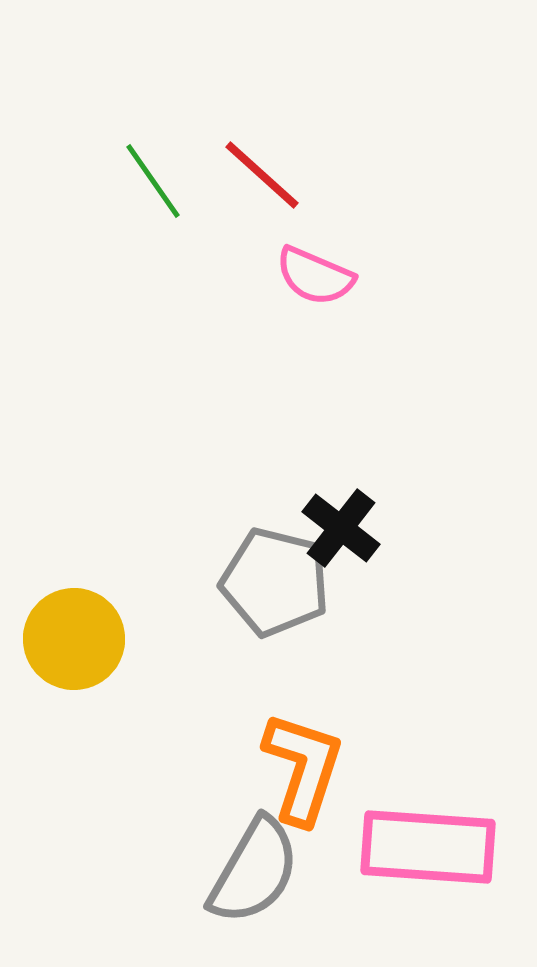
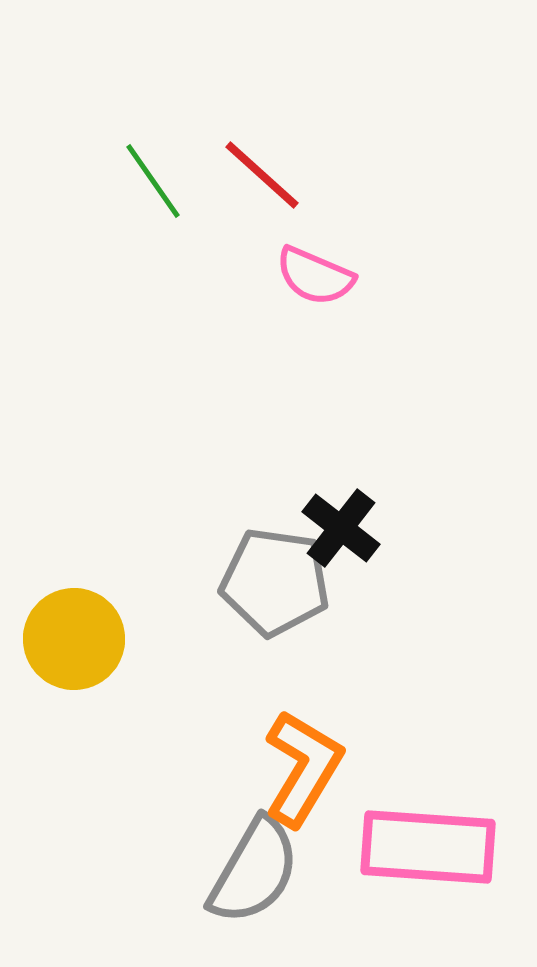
gray pentagon: rotated 6 degrees counterclockwise
orange L-shape: rotated 13 degrees clockwise
